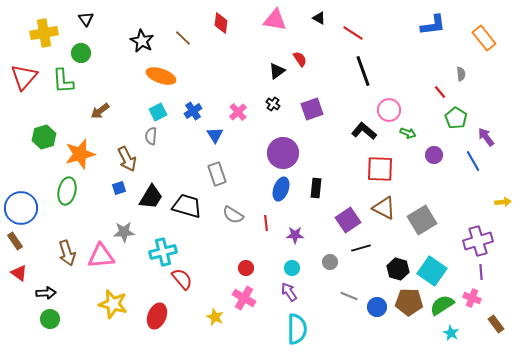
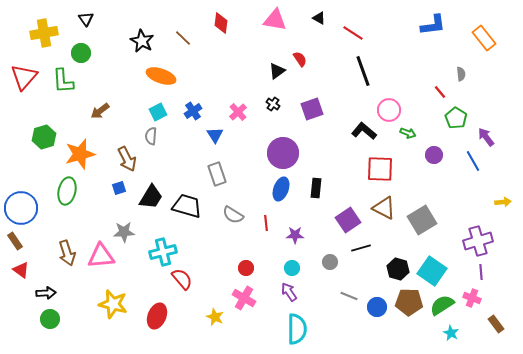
red triangle at (19, 273): moved 2 px right, 3 px up
